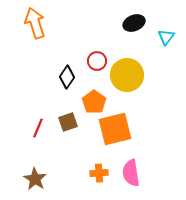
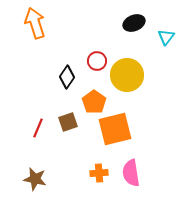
brown star: rotated 20 degrees counterclockwise
